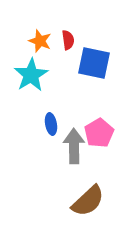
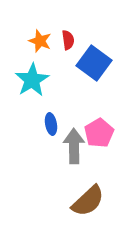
blue square: rotated 24 degrees clockwise
cyan star: moved 1 px right, 5 px down
